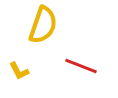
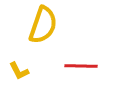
red line: rotated 20 degrees counterclockwise
